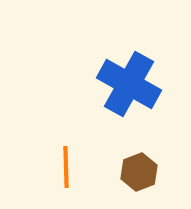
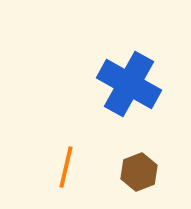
orange line: rotated 15 degrees clockwise
